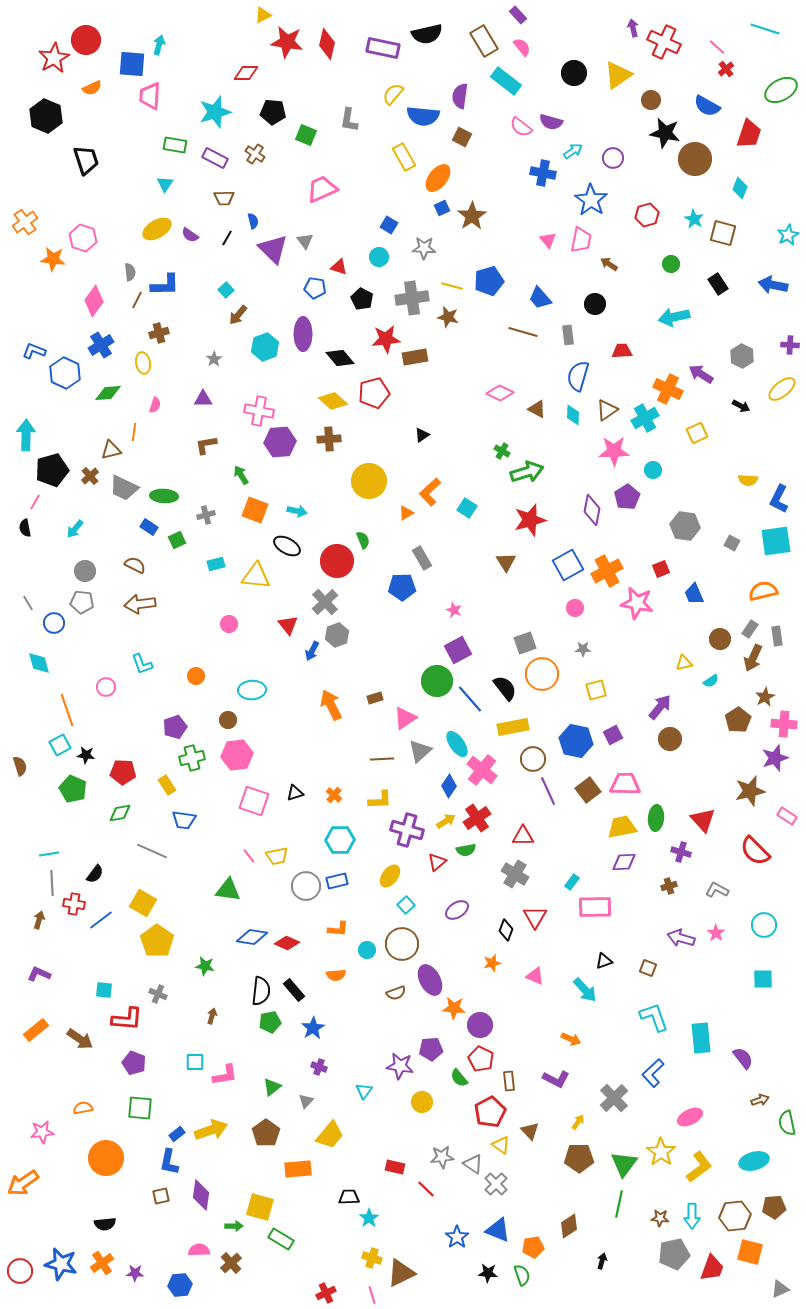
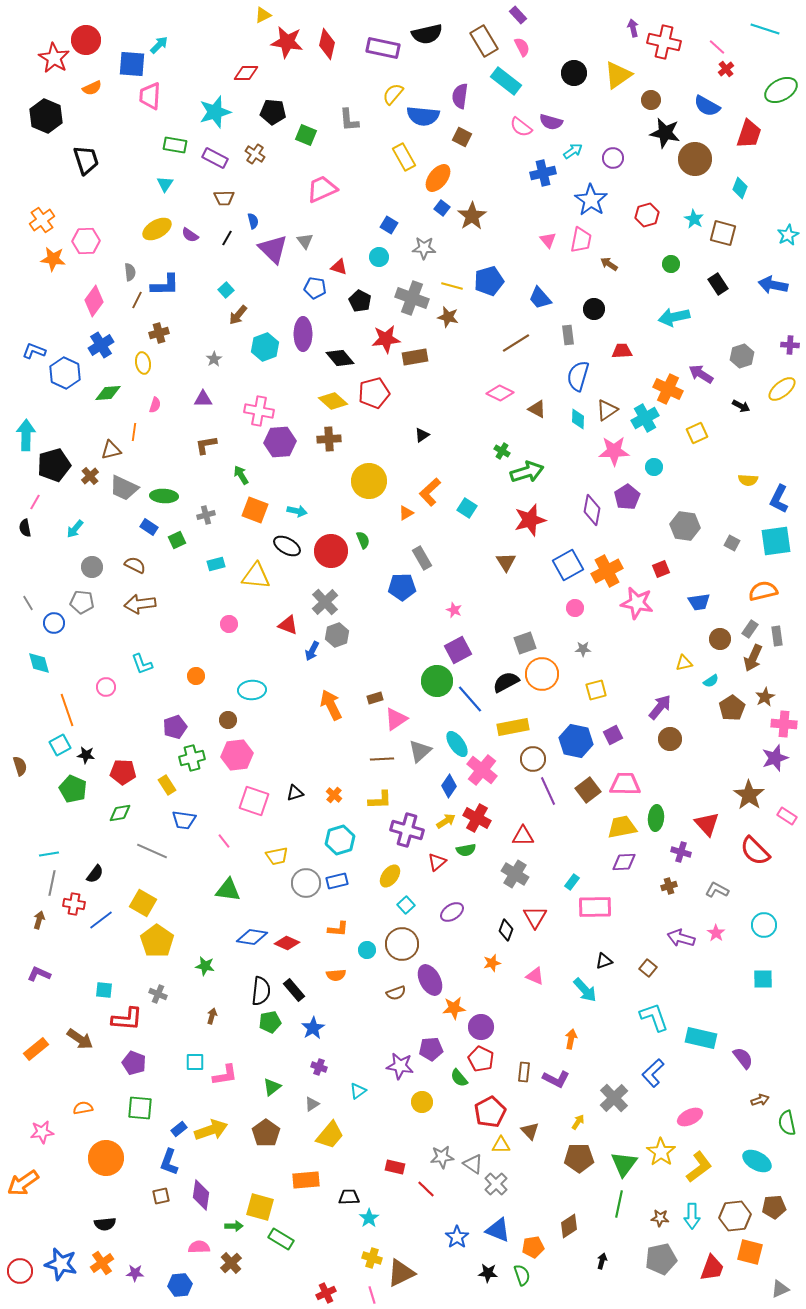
red cross at (664, 42): rotated 12 degrees counterclockwise
cyan arrow at (159, 45): rotated 30 degrees clockwise
pink semicircle at (522, 47): rotated 12 degrees clockwise
red star at (54, 58): rotated 12 degrees counterclockwise
gray L-shape at (349, 120): rotated 15 degrees counterclockwise
blue cross at (543, 173): rotated 25 degrees counterclockwise
blue square at (442, 208): rotated 28 degrees counterclockwise
orange cross at (25, 222): moved 17 px right, 2 px up
pink hexagon at (83, 238): moved 3 px right, 3 px down; rotated 20 degrees counterclockwise
gray cross at (412, 298): rotated 28 degrees clockwise
black pentagon at (362, 299): moved 2 px left, 2 px down
black circle at (595, 304): moved 1 px left, 5 px down
brown line at (523, 332): moved 7 px left, 11 px down; rotated 48 degrees counterclockwise
gray hexagon at (742, 356): rotated 15 degrees clockwise
cyan diamond at (573, 415): moved 5 px right, 4 px down
black pentagon at (52, 470): moved 2 px right, 5 px up
cyan circle at (653, 470): moved 1 px right, 3 px up
red circle at (337, 561): moved 6 px left, 10 px up
gray circle at (85, 571): moved 7 px right, 4 px up
blue trapezoid at (694, 594): moved 5 px right, 8 px down; rotated 75 degrees counterclockwise
red triangle at (288, 625): rotated 30 degrees counterclockwise
black semicircle at (505, 688): moved 1 px right, 6 px up; rotated 80 degrees counterclockwise
pink triangle at (405, 718): moved 9 px left, 1 px down
brown pentagon at (738, 720): moved 6 px left, 12 px up
brown star at (750, 791): moved 1 px left, 4 px down; rotated 24 degrees counterclockwise
red cross at (477, 818): rotated 28 degrees counterclockwise
red triangle at (703, 820): moved 4 px right, 4 px down
cyan hexagon at (340, 840): rotated 16 degrees counterclockwise
pink line at (249, 856): moved 25 px left, 15 px up
gray line at (52, 883): rotated 15 degrees clockwise
gray circle at (306, 886): moved 3 px up
purple ellipse at (457, 910): moved 5 px left, 2 px down
brown square at (648, 968): rotated 18 degrees clockwise
orange star at (454, 1008): rotated 10 degrees counterclockwise
purple circle at (480, 1025): moved 1 px right, 2 px down
orange rectangle at (36, 1030): moved 19 px down
cyan rectangle at (701, 1038): rotated 72 degrees counterclockwise
orange arrow at (571, 1039): rotated 102 degrees counterclockwise
brown rectangle at (509, 1081): moved 15 px right, 9 px up; rotated 12 degrees clockwise
cyan triangle at (364, 1091): moved 6 px left; rotated 18 degrees clockwise
gray triangle at (306, 1101): moved 6 px right, 3 px down; rotated 14 degrees clockwise
blue rectangle at (177, 1134): moved 2 px right, 5 px up
yellow triangle at (501, 1145): rotated 36 degrees counterclockwise
cyan ellipse at (754, 1161): moved 3 px right; rotated 44 degrees clockwise
blue L-shape at (169, 1162): rotated 8 degrees clockwise
orange rectangle at (298, 1169): moved 8 px right, 11 px down
pink semicircle at (199, 1250): moved 3 px up
gray pentagon at (674, 1254): moved 13 px left, 5 px down
